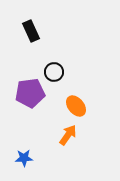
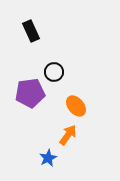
blue star: moved 24 px right; rotated 24 degrees counterclockwise
